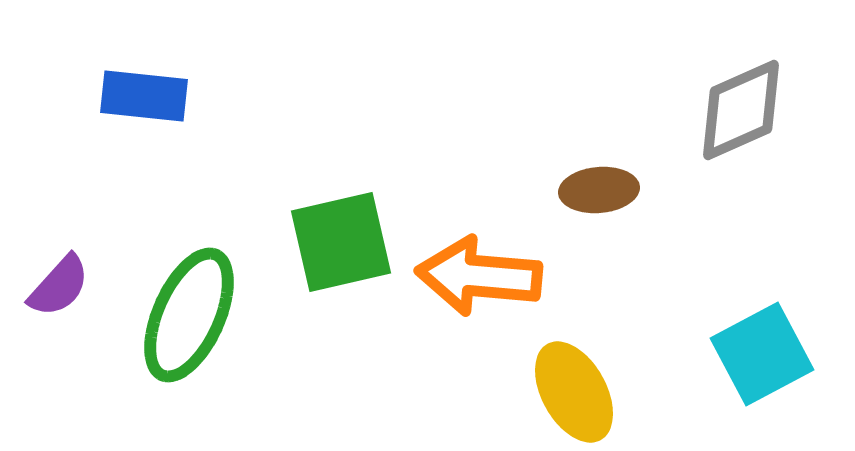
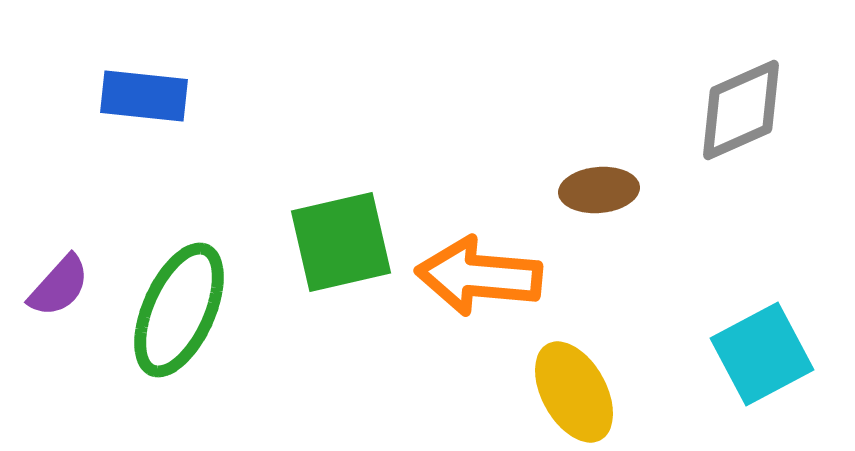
green ellipse: moved 10 px left, 5 px up
